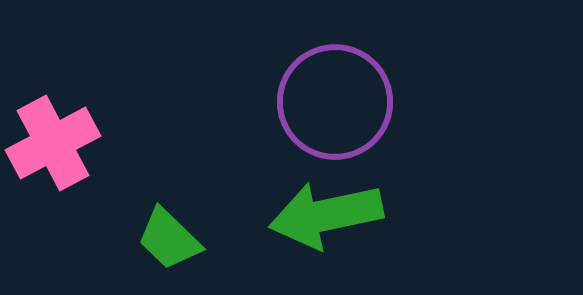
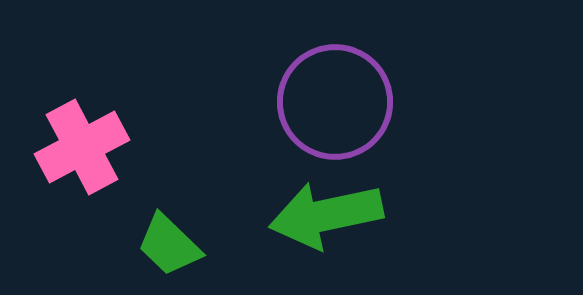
pink cross: moved 29 px right, 4 px down
green trapezoid: moved 6 px down
